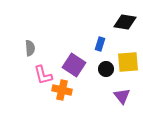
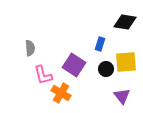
yellow square: moved 2 px left
orange cross: moved 1 px left, 3 px down; rotated 18 degrees clockwise
